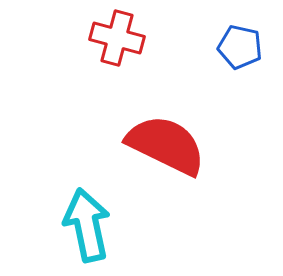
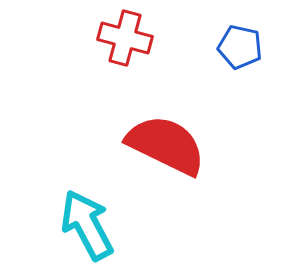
red cross: moved 8 px right
cyan arrow: rotated 16 degrees counterclockwise
